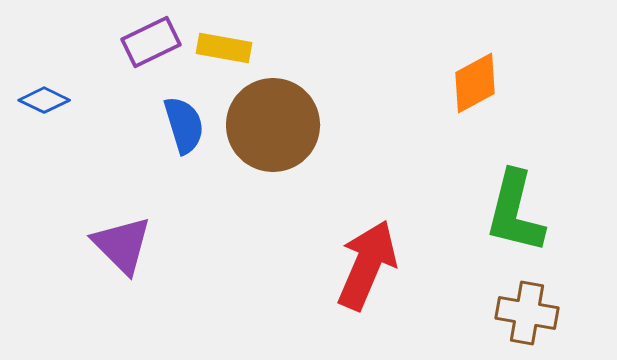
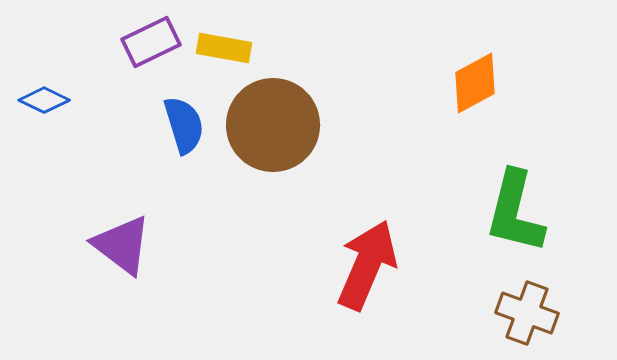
purple triangle: rotated 8 degrees counterclockwise
brown cross: rotated 10 degrees clockwise
